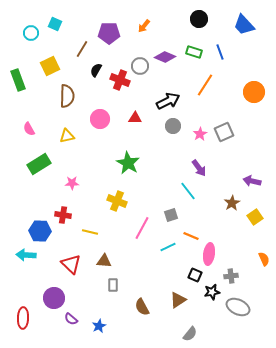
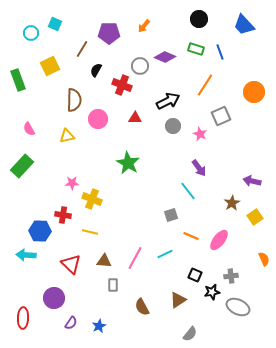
green rectangle at (194, 52): moved 2 px right, 3 px up
red cross at (120, 80): moved 2 px right, 5 px down
brown semicircle at (67, 96): moved 7 px right, 4 px down
pink circle at (100, 119): moved 2 px left
gray square at (224, 132): moved 3 px left, 16 px up
pink star at (200, 134): rotated 16 degrees counterclockwise
green rectangle at (39, 164): moved 17 px left, 2 px down; rotated 15 degrees counterclockwise
yellow cross at (117, 201): moved 25 px left, 2 px up
pink line at (142, 228): moved 7 px left, 30 px down
cyan line at (168, 247): moved 3 px left, 7 px down
pink ellipse at (209, 254): moved 10 px right, 14 px up; rotated 30 degrees clockwise
purple semicircle at (71, 319): moved 4 px down; rotated 96 degrees counterclockwise
